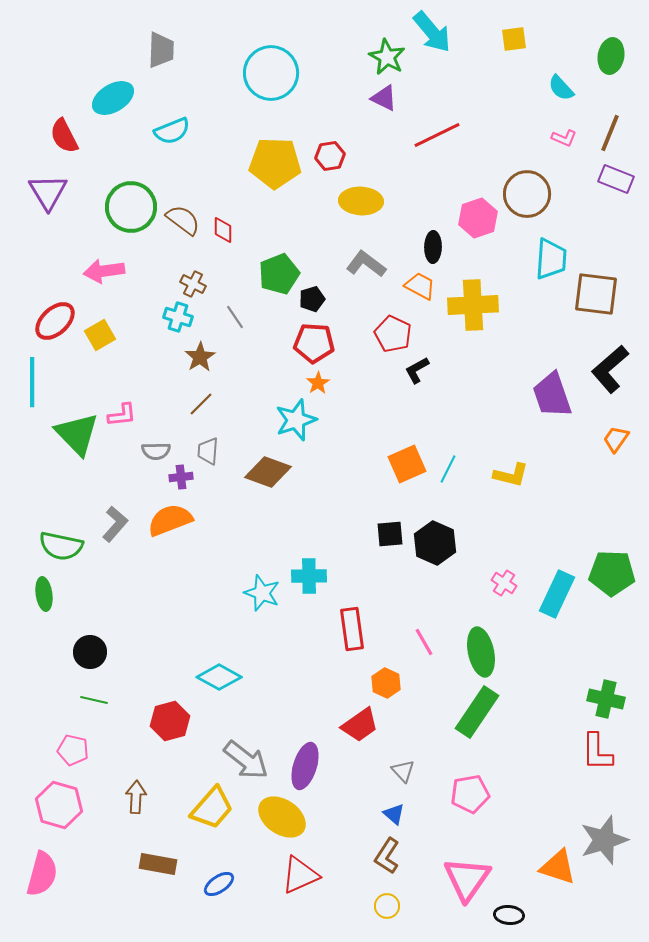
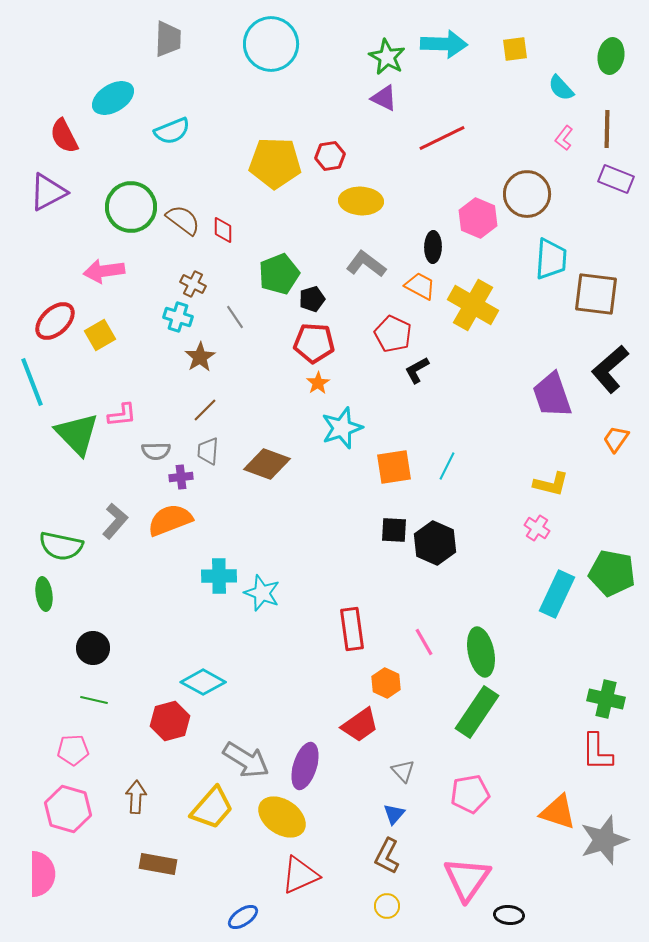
cyan arrow at (432, 32): moved 12 px right, 12 px down; rotated 48 degrees counterclockwise
yellow square at (514, 39): moved 1 px right, 10 px down
gray trapezoid at (161, 50): moved 7 px right, 11 px up
cyan circle at (271, 73): moved 29 px up
brown line at (610, 133): moved 3 px left, 4 px up; rotated 21 degrees counterclockwise
red line at (437, 135): moved 5 px right, 3 px down
pink L-shape at (564, 138): rotated 105 degrees clockwise
purple triangle at (48, 192): rotated 33 degrees clockwise
pink hexagon at (478, 218): rotated 18 degrees counterclockwise
yellow cross at (473, 305): rotated 33 degrees clockwise
cyan line at (32, 382): rotated 21 degrees counterclockwise
brown line at (201, 404): moved 4 px right, 6 px down
cyan star at (296, 420): moved 46 px right, 8 px down
orange square at (407, 464): moved 13 px left, 3 px down; rotated 15 degrees clockwise
cyan line at (448, 469): moved 1 px left, 3 px up
brown diamond at (268, 472): moved 1 px left, 8 px up
yellow L-shape at (511, 475): moved 40 px right, 9 px down
gray L-shape at (115, 524): moved 3 px up
black square at (390, 534): moved 4 px right, 4 px up; rotated 8 degrees clockwise
green pentagon at (612, 573): rotated 9 degrees clockwise
cyan cross at (309, 576): moved 90 px left
pink cross at (504, 583): moved 33 px right, 55 px up
black circle at (90, 652): moved 3 px right, 4 px up
cyan diamond at (219, 677): moved 16 px left, 5 px down
pink pentagon at (73, 750): rotated 16 degrees counterclockwise
gray arrow at (246, 760): rotated 6 degrees counterclockwise
pink hexagon at (59, 805): moved 9 px right, 4 px down
blue triangle at (394, 814): rotated 30 degrees clockwise
brown L-shape at (387, 856): rotated 6 degrees counterclockwise
orange triangle at (558, 867): moved 55 px up
pink semicircle at (42, 874): rotated 15 degrees counterclockwise
blue ellipse at (219, 884): moved 24 px right, 33 px down
